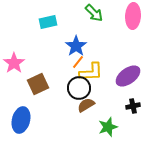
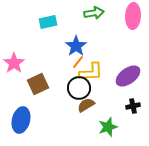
green arrow: rotated 54 degrees counterclockwise
